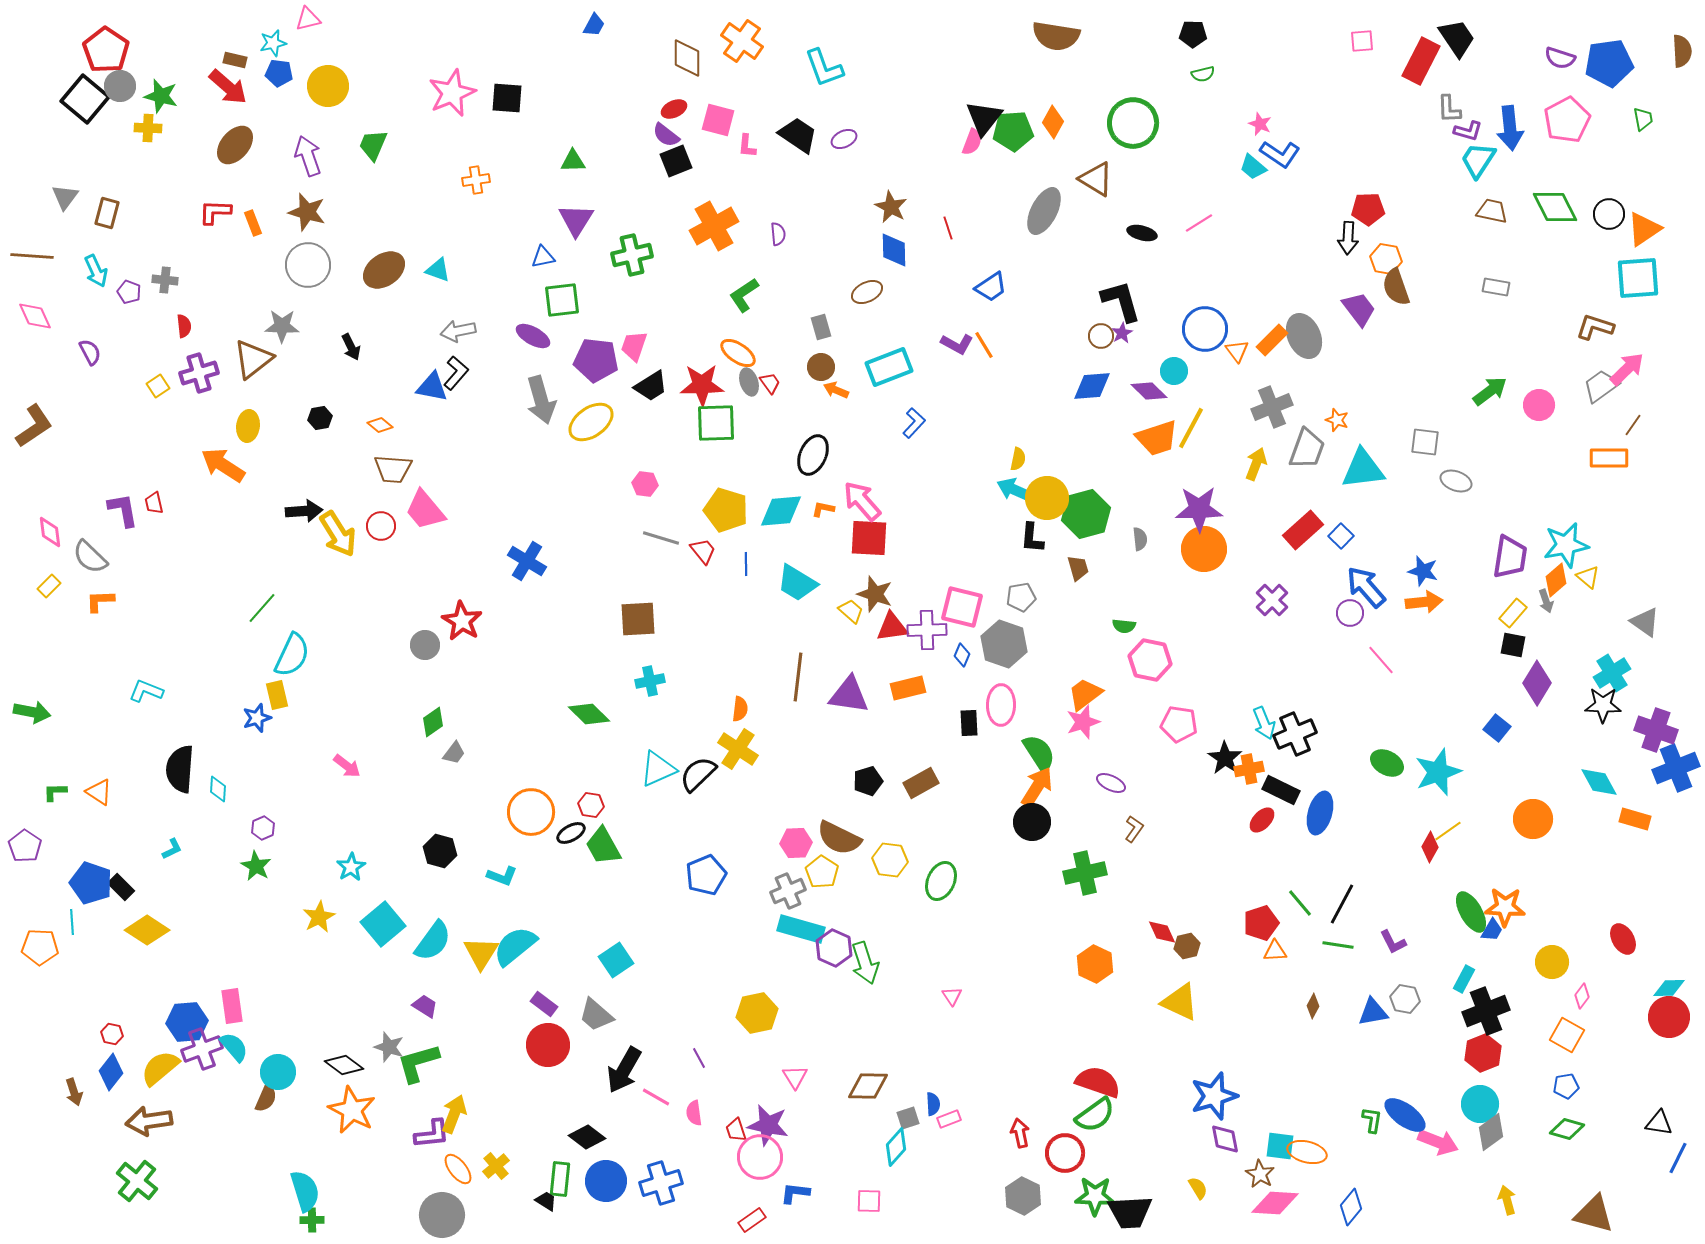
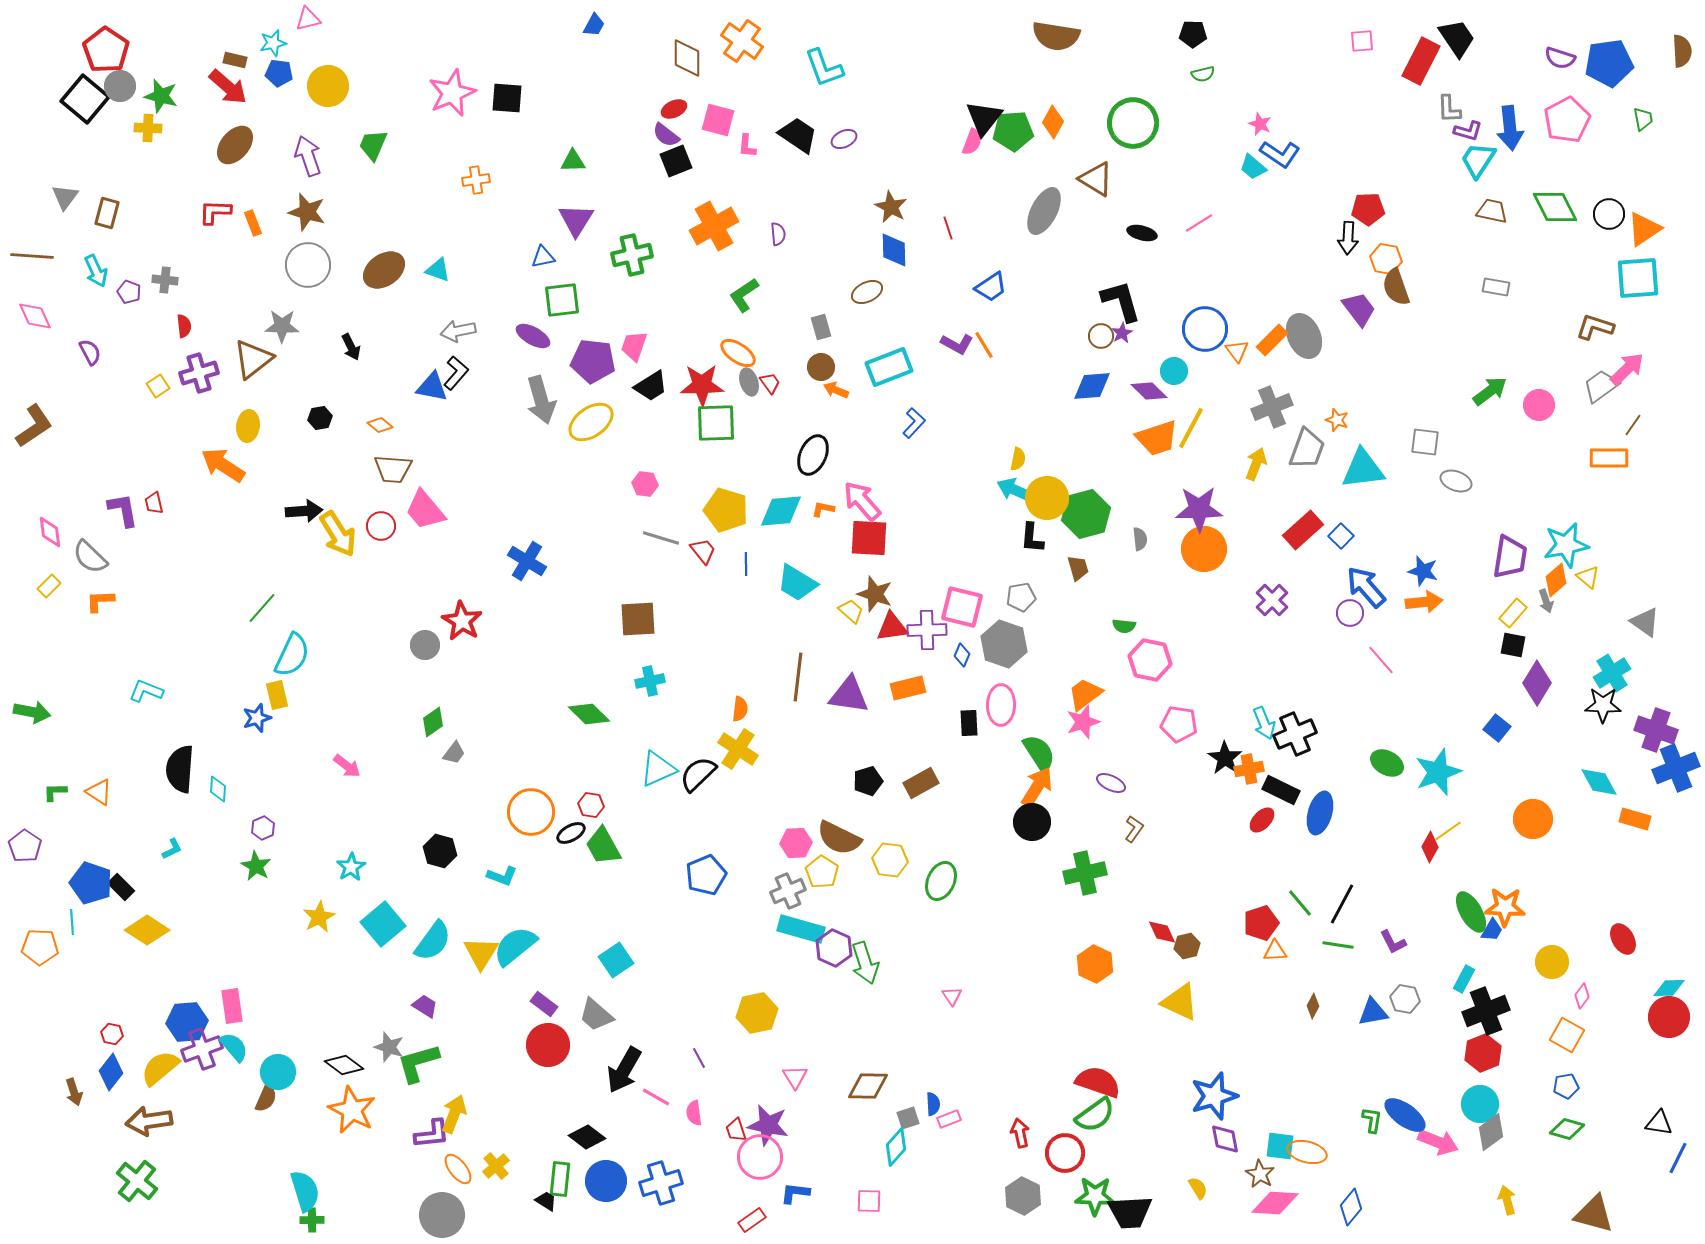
purple pentagon at (596, 360): moved 3 px left, 1 px down
